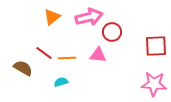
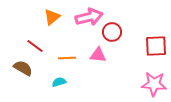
red line: moved 9 px left, 7 px up
cyan semicircle: moved 2 px left
